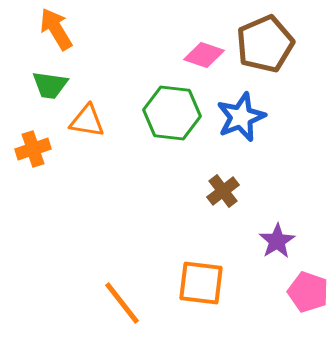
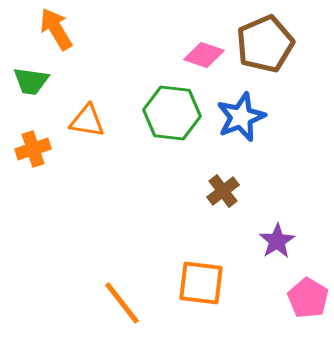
green trapezoid: moved 19 px left, 4 px up
pink pentagon: moved 6 px down; rotated 12 degrees clockwise
